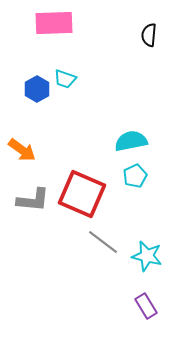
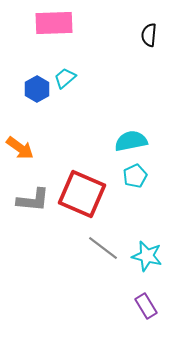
cyan trapezoid: moved 1 px up; rotated 120 degrees clockwise
orange arrow: moved 2 px left, 2 px up
gray line: moved 6 px down
